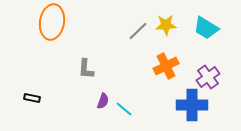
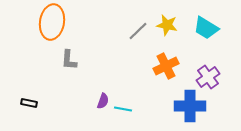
yellow star: moved 1 px right; rotated 15 degrees clockwise
gray L-shape: moved 17 px left, 9 px up
black rectangle: moved 3 px left, 5 px down
blue cross: moved 2 px left, 1 px down
cyan line: moved 1 px left; rotated 30 degrees counterclockwise
